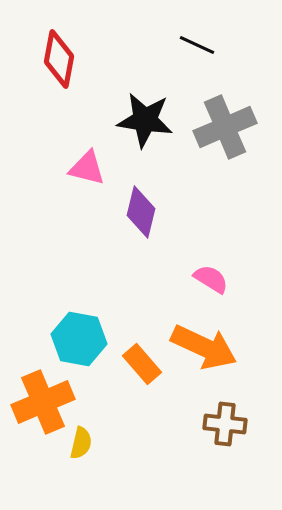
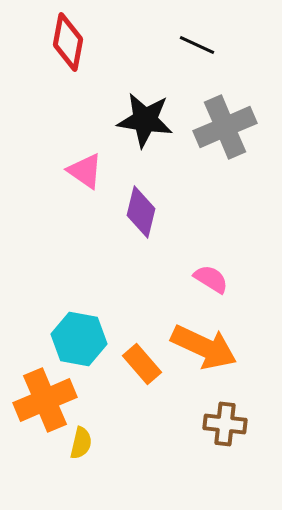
red diamond: moved 9 px right, 17 px up
pink triangle: moved 2 px left, 3 px down; rotated 21 degrees clockwise
orange cross: moved 2 px right, 2 px up
